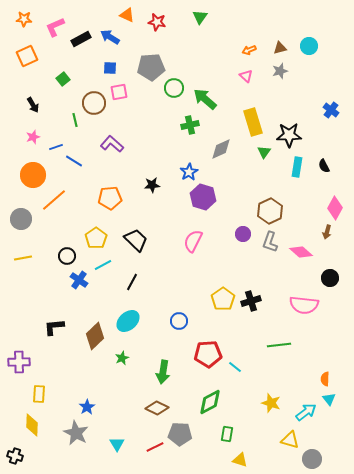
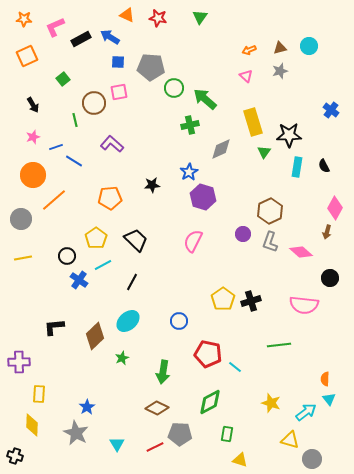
red star at (157, 22): moved 1 px right, 4 px up
gray pentagon at (151, 67): rotated 8 degrees clockwise
blue square at (110, 68): moved 8 px right, 6 px up
red pentagon at (208, 354): rotated 16 degrees clockwise
